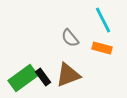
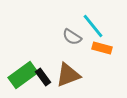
cyan line: moved 10 px left, 6 px down; rotated 12 degrees counterclockwise
gray semicircle: moved 2 px right, 1 px up; rotated 18 degrees counterclockwise
green rectangle: moved 3 px up
